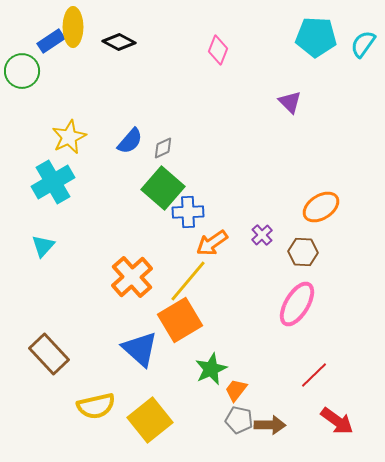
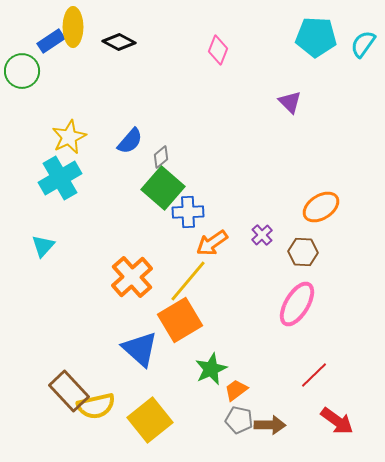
gray diamond: moved 2 px left, 9 px down; rotated 15 degrees counterclockwise
cyan cross: moved 7 px right, 4 px up
brown rectangle: moved 20 px right, 37 px down
orange trapezoid: rotated 15 degrees clockwise
